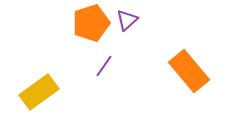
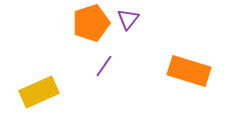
purple triangle: moved 1 px right, 1 px up; rotated 10 degrees counterclockwise
orange rectangle: rotated 33 degrees counterclockwise
yellow rectangle: rotated 12 degrees clockwise
